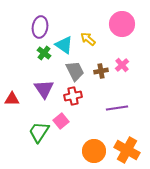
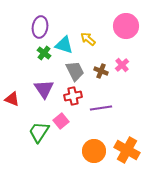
pink circle: moved 4 px right, 2 px down
cyan triangle: rotated 18 degrees counterclockwise
brown cross: rotated 32 degrees clockwise
red triangle: rotated 21 degrees clockwise
purple line: moved 16 px left
